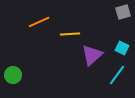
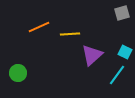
gray square: moved 1 px left, 1 px down
orange line: moved 5 px down
cyan square: moved 3 px right, 4 px down
green circle: moved 5 px right, 2 px up
